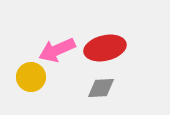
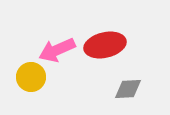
red ellipse: moved 3 px up
gray diamond: moved 27 px right, 1 px down
